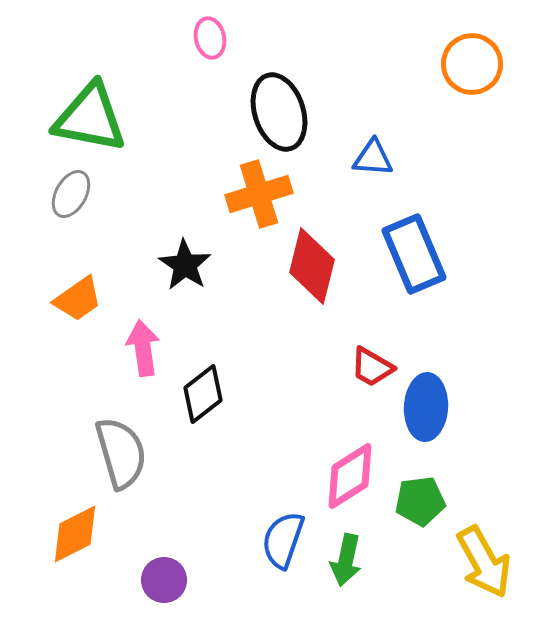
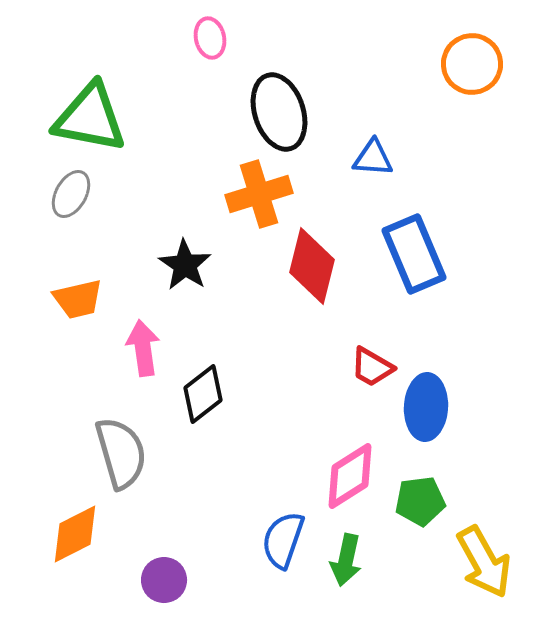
orange trapezoid: rotated 22 degrees clockwise
